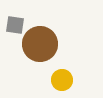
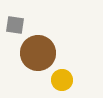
brown circle: moved 2 px left, 9 px down
